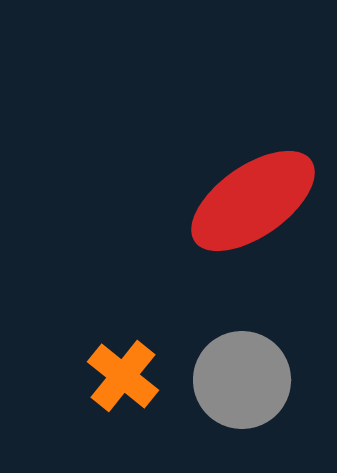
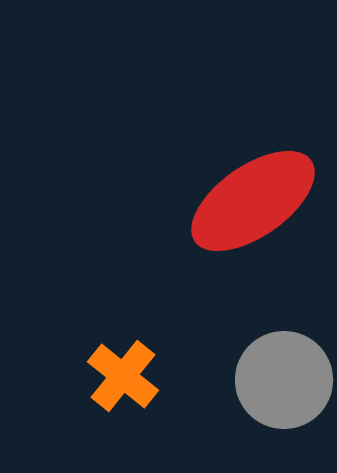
gray circle: moved 42 px right
